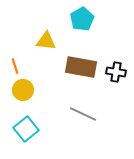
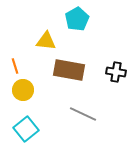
cyan pentagon: moved 5 px left
brown rectangle: moved 12 px left, 3 px down
